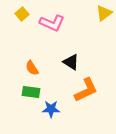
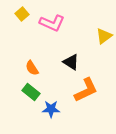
yellow triangle: moved 23 px down
green rectangle: rotated 30 degrees clockwise
